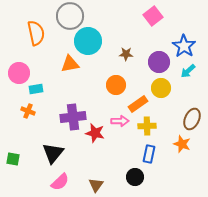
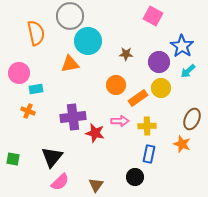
pink square: rotated 24 degrees counterclockwise
blue star: moved 2 px left
orange rectangle: moved 6 px up
black triangle: moved 1 px left, 4 px down
